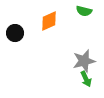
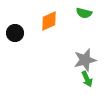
green semicircle: moved 2 px down
gray star: moved 1 px right, 1 px up
green arrow: moved 1 px right
